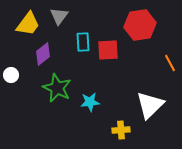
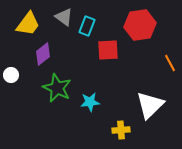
gray triangle: moved 5 px right, 1 px down; rotated 30 degrees counterclockwise
cyan rectangle: moved 4 px right, 16 px up; rotated 24 degrees clockwise
